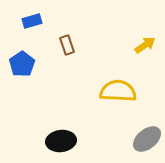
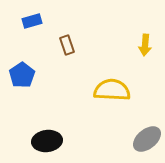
yellow arrow: rotated 130 degrees clockwise
blue pentagon: moved 11 px down
yellow semicircle: moved 6 px left, 1 px up
black ellipse: moved 14 px left
